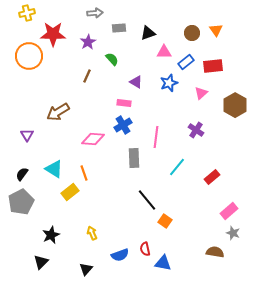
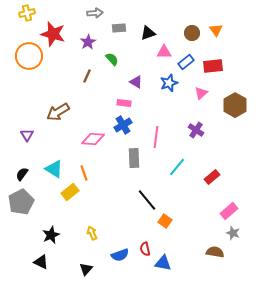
red star at (53, 34): rotated 15 degrees clockwise
black triangle at (41, 262): rotated 49 degrees counterclockwise
